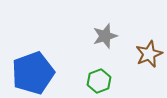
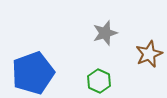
gray star: moved 3 px up
green hexagon: rotated 15 degrees counterclockwise
